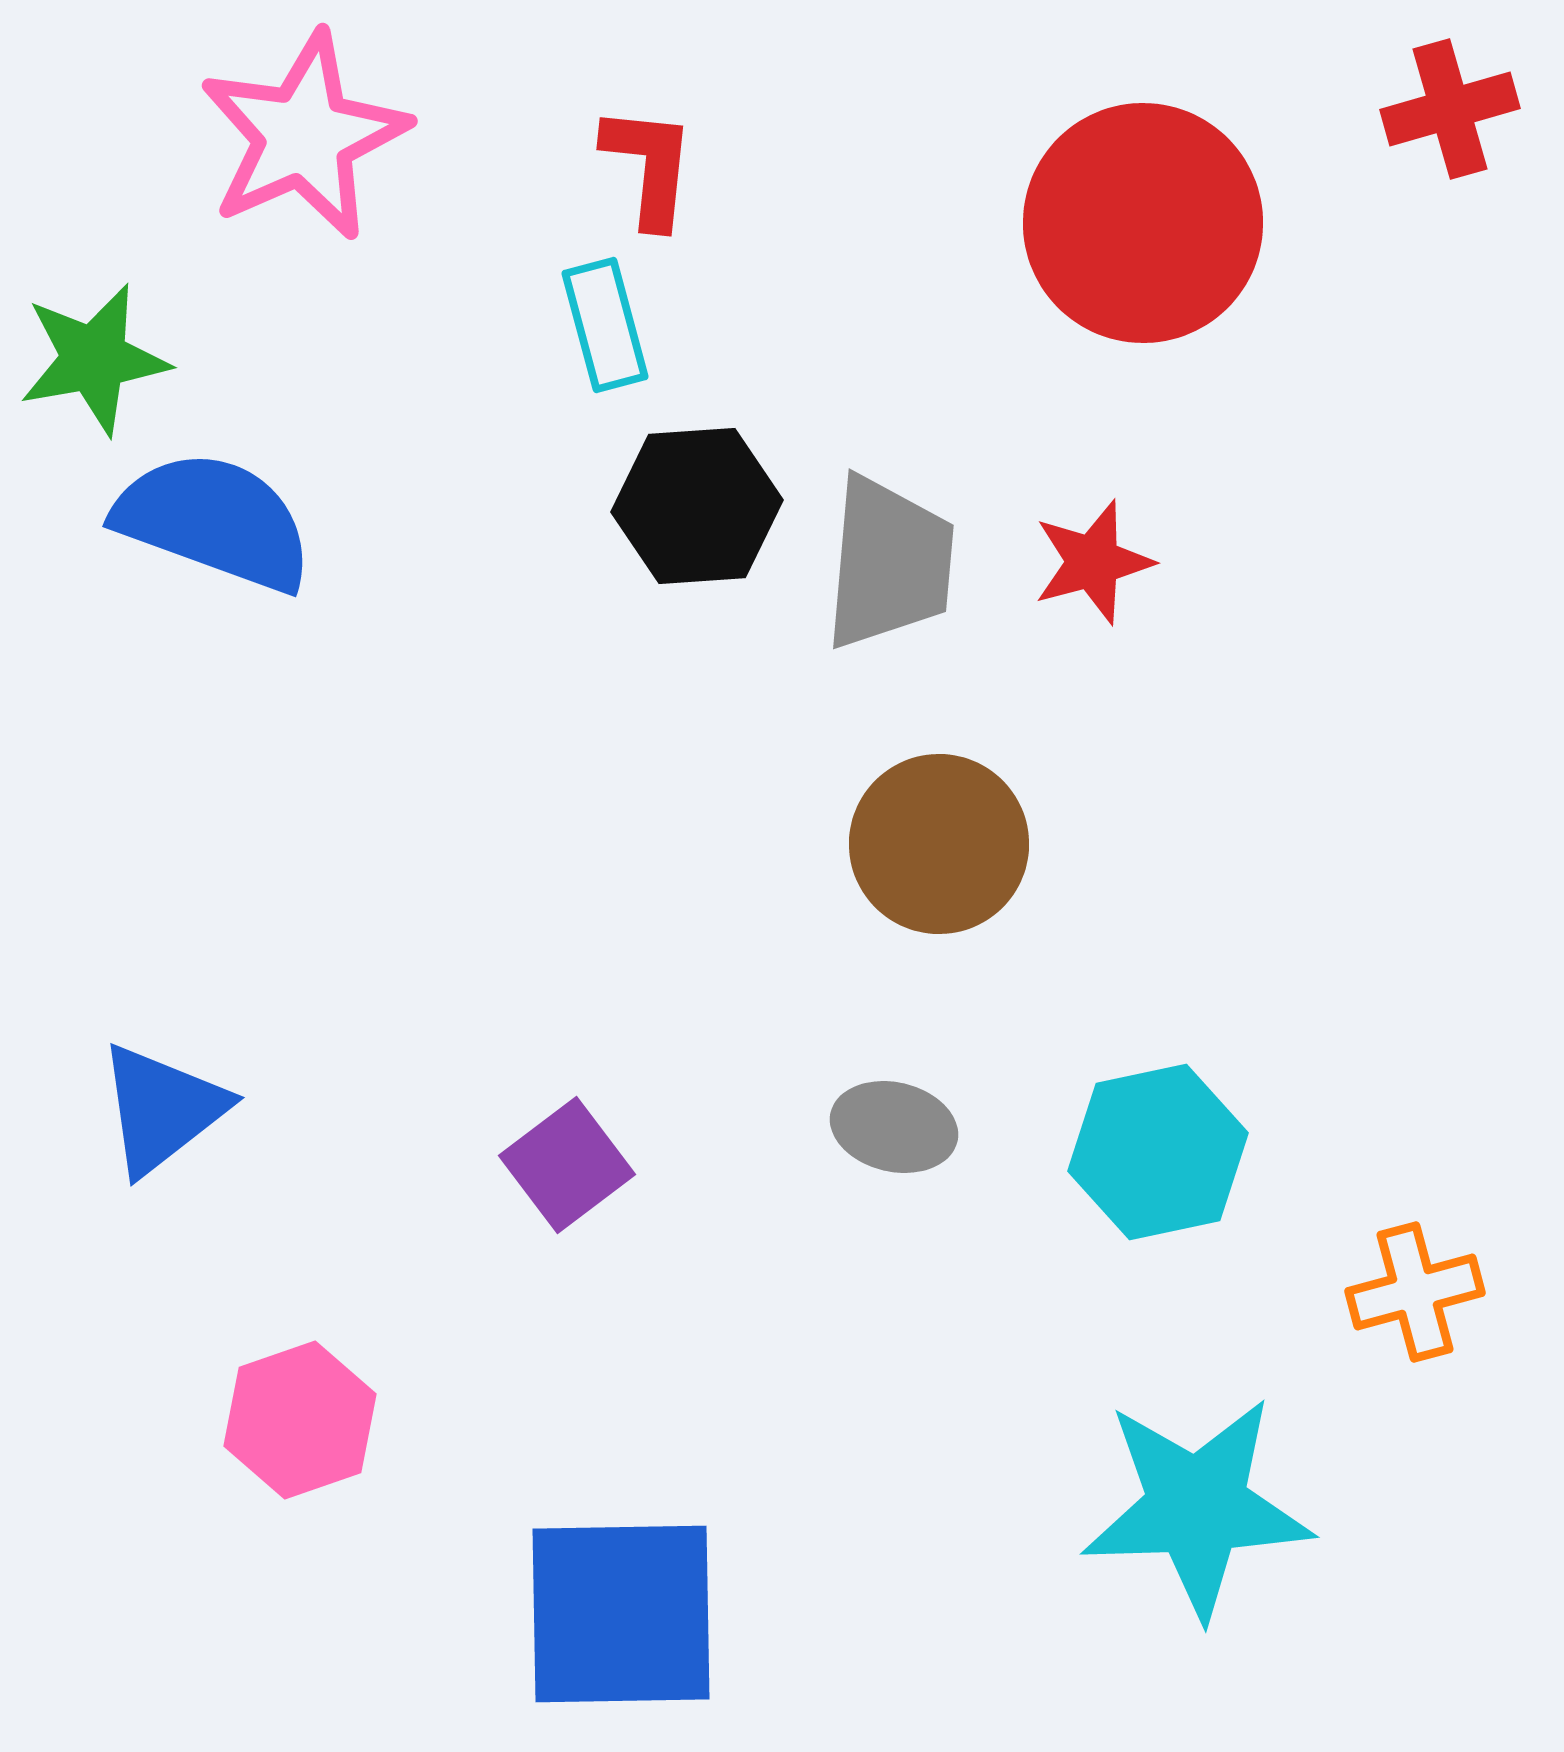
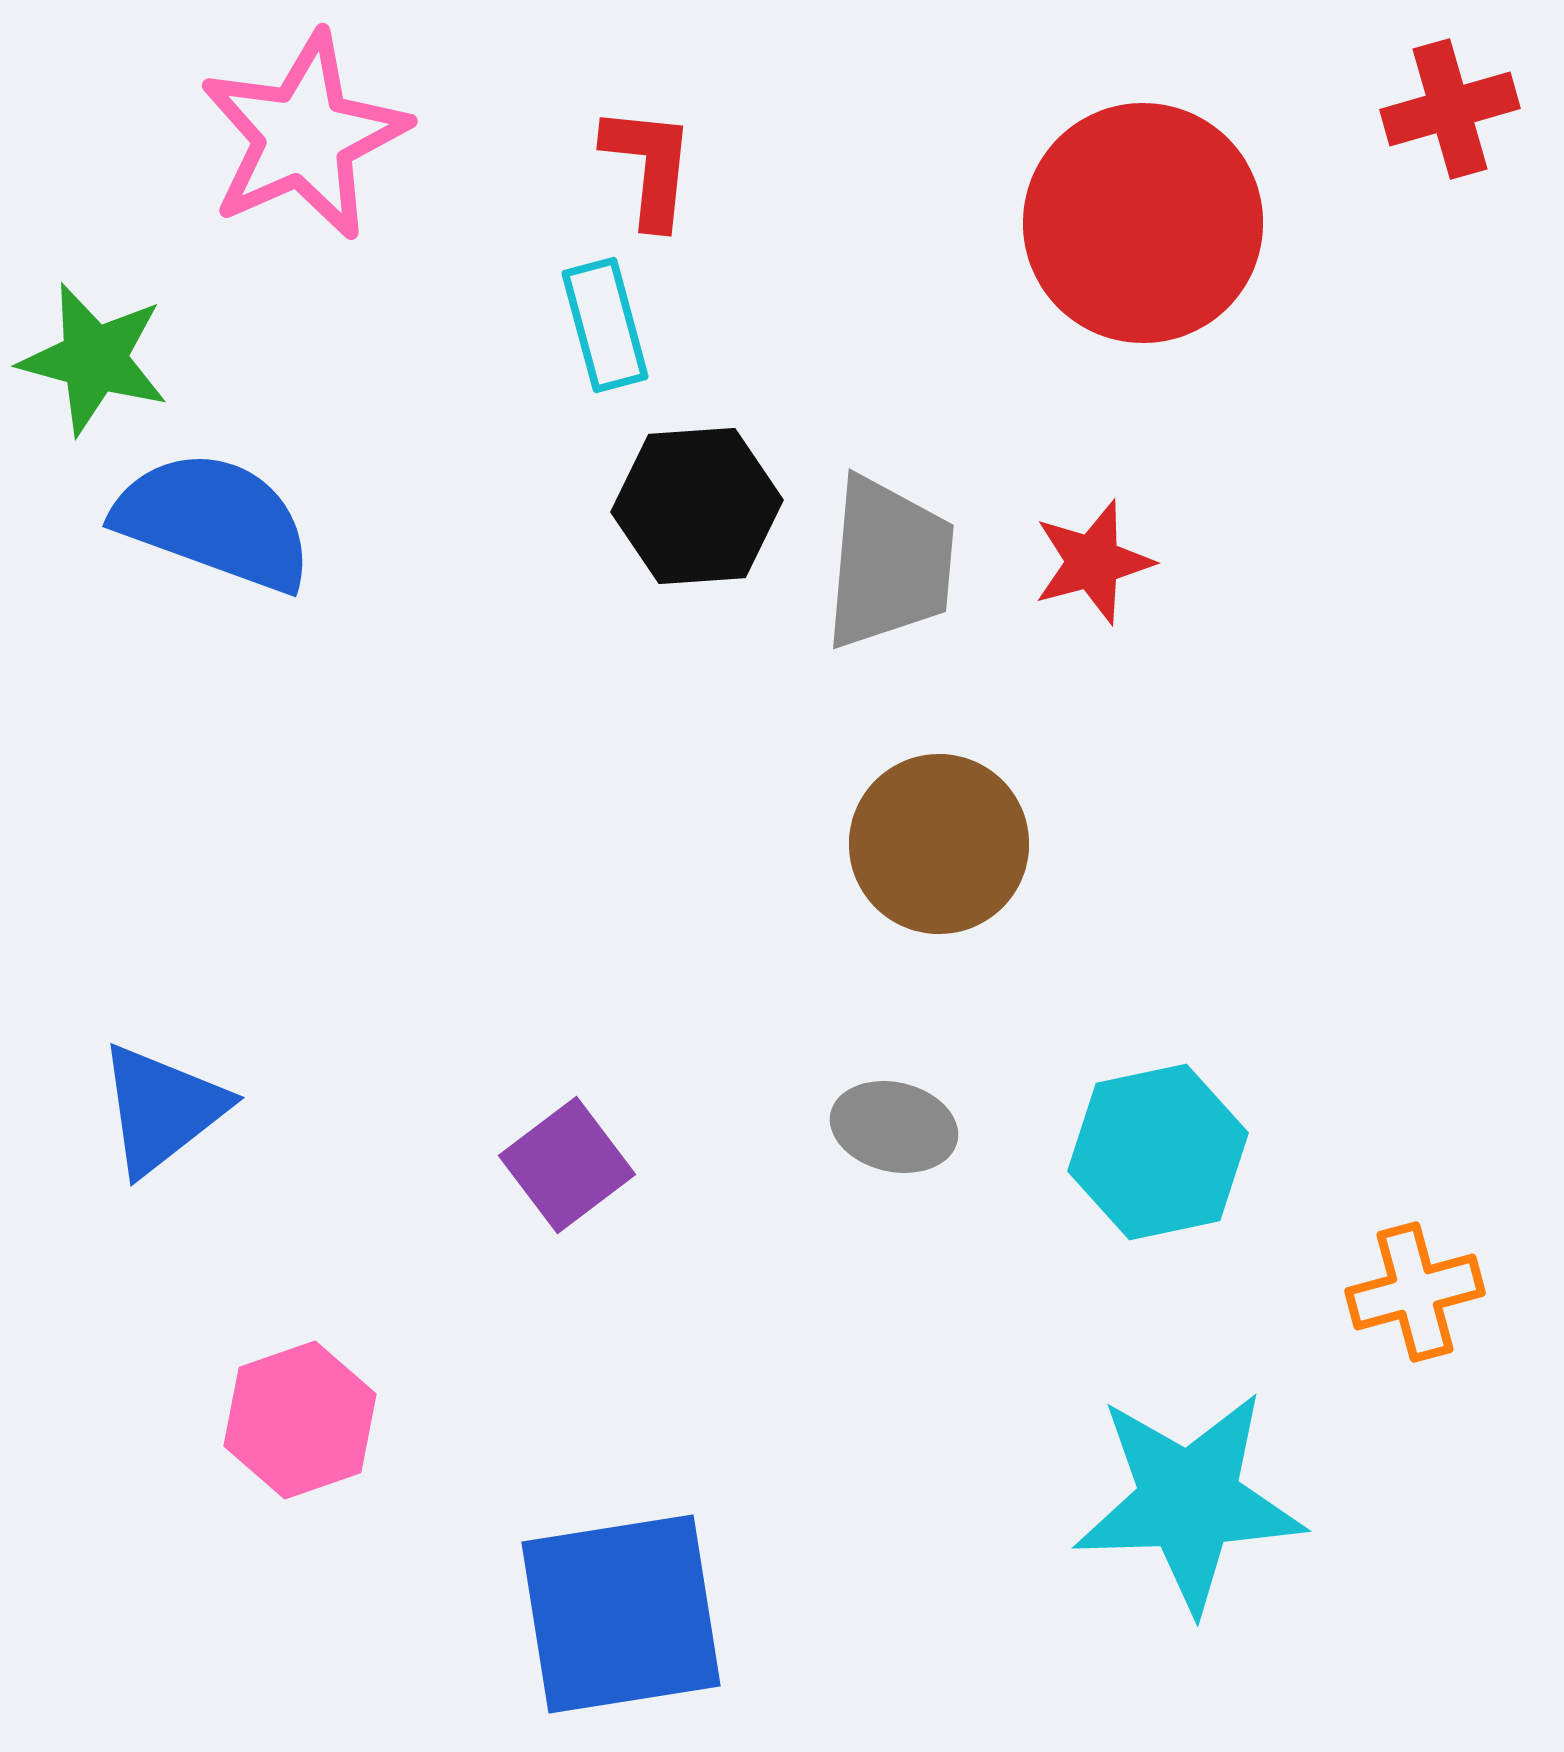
green star: rotated 25 degrees clockwise
cyan star: moved 8 px left, 6 px up
blue square: rotated 8 degrees counterclockwise
